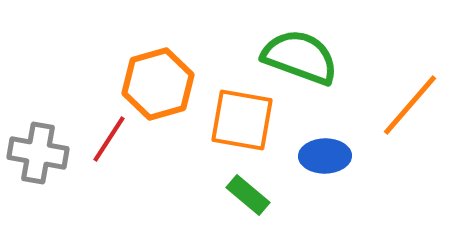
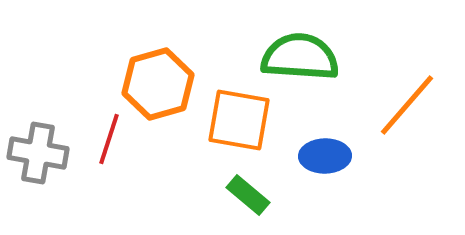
green semicircle: rotated 16 degrees counterclockwise
orange line: moved 3 px left
orange square: moved 3 px left
red line: rotated 15 degrees counterclockwise
